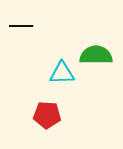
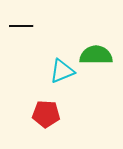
cyan triangle: moved 2 px up; rotated 20 degrees counterclockwise
red pentagon: moved 1 px left, 1 px up
